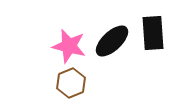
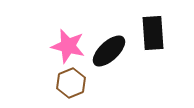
black ellipse: moved 3 px left, 10 px down
pink star: moved 1 px left
